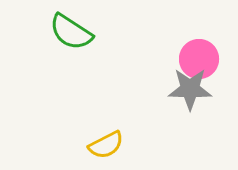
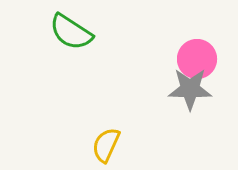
pink circle: moved 2 px left
yellow semicircle: rotated 141 degrees clockwise
